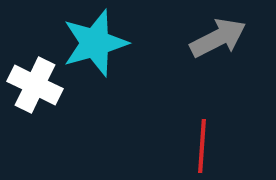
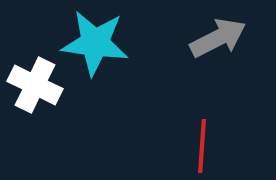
cyan star: rotated 24 degrees clockwise
